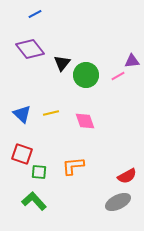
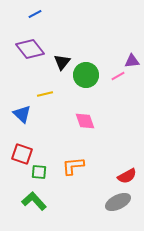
black triangle: moved 1 px up
yellow line: moved 6 px left, 19 px up
